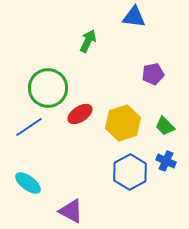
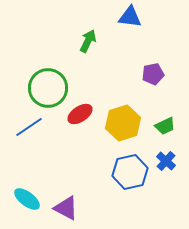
blue triangle: moved 4 px left
green trapezoid: rotated 70 degrees counterclockwise
blue cross: rotated 18 degrees clockwise
blue hexagon: rotated 16 degrees clockwise
cyan ellipse: moved 1 px left, 16 px down
purple triangle: moved 5 px left, 3 px up
